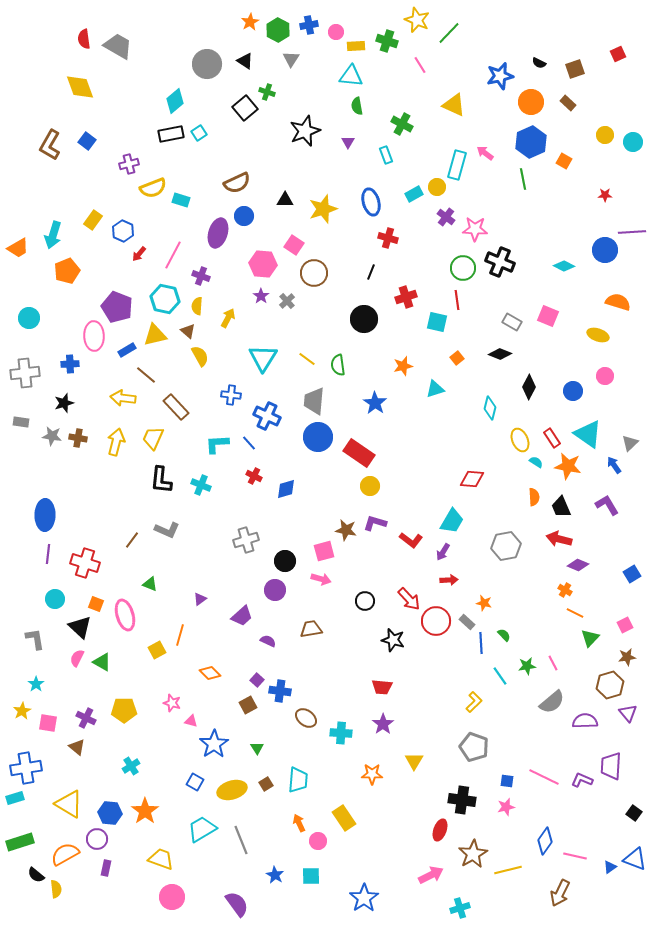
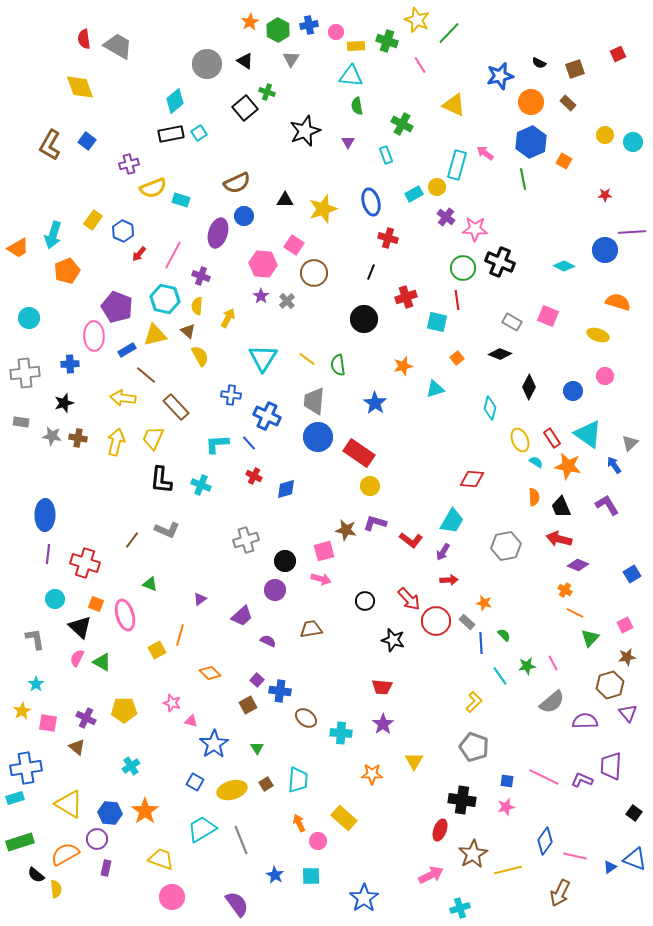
yellow rectangle at (344, 818): rotated 15 degrees counterclockwise
